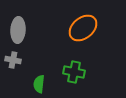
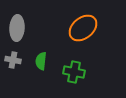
gray ellipse: moved 1 px left, 2 px up
green semicircle: moved 2 px right, 23 px up
